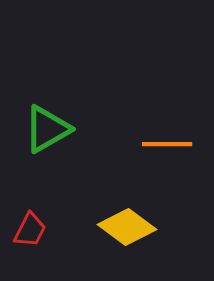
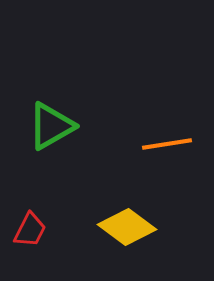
green triangle: moved 4 px right, 3 px up
orange line: rotated 9 degrees counterclockwise
